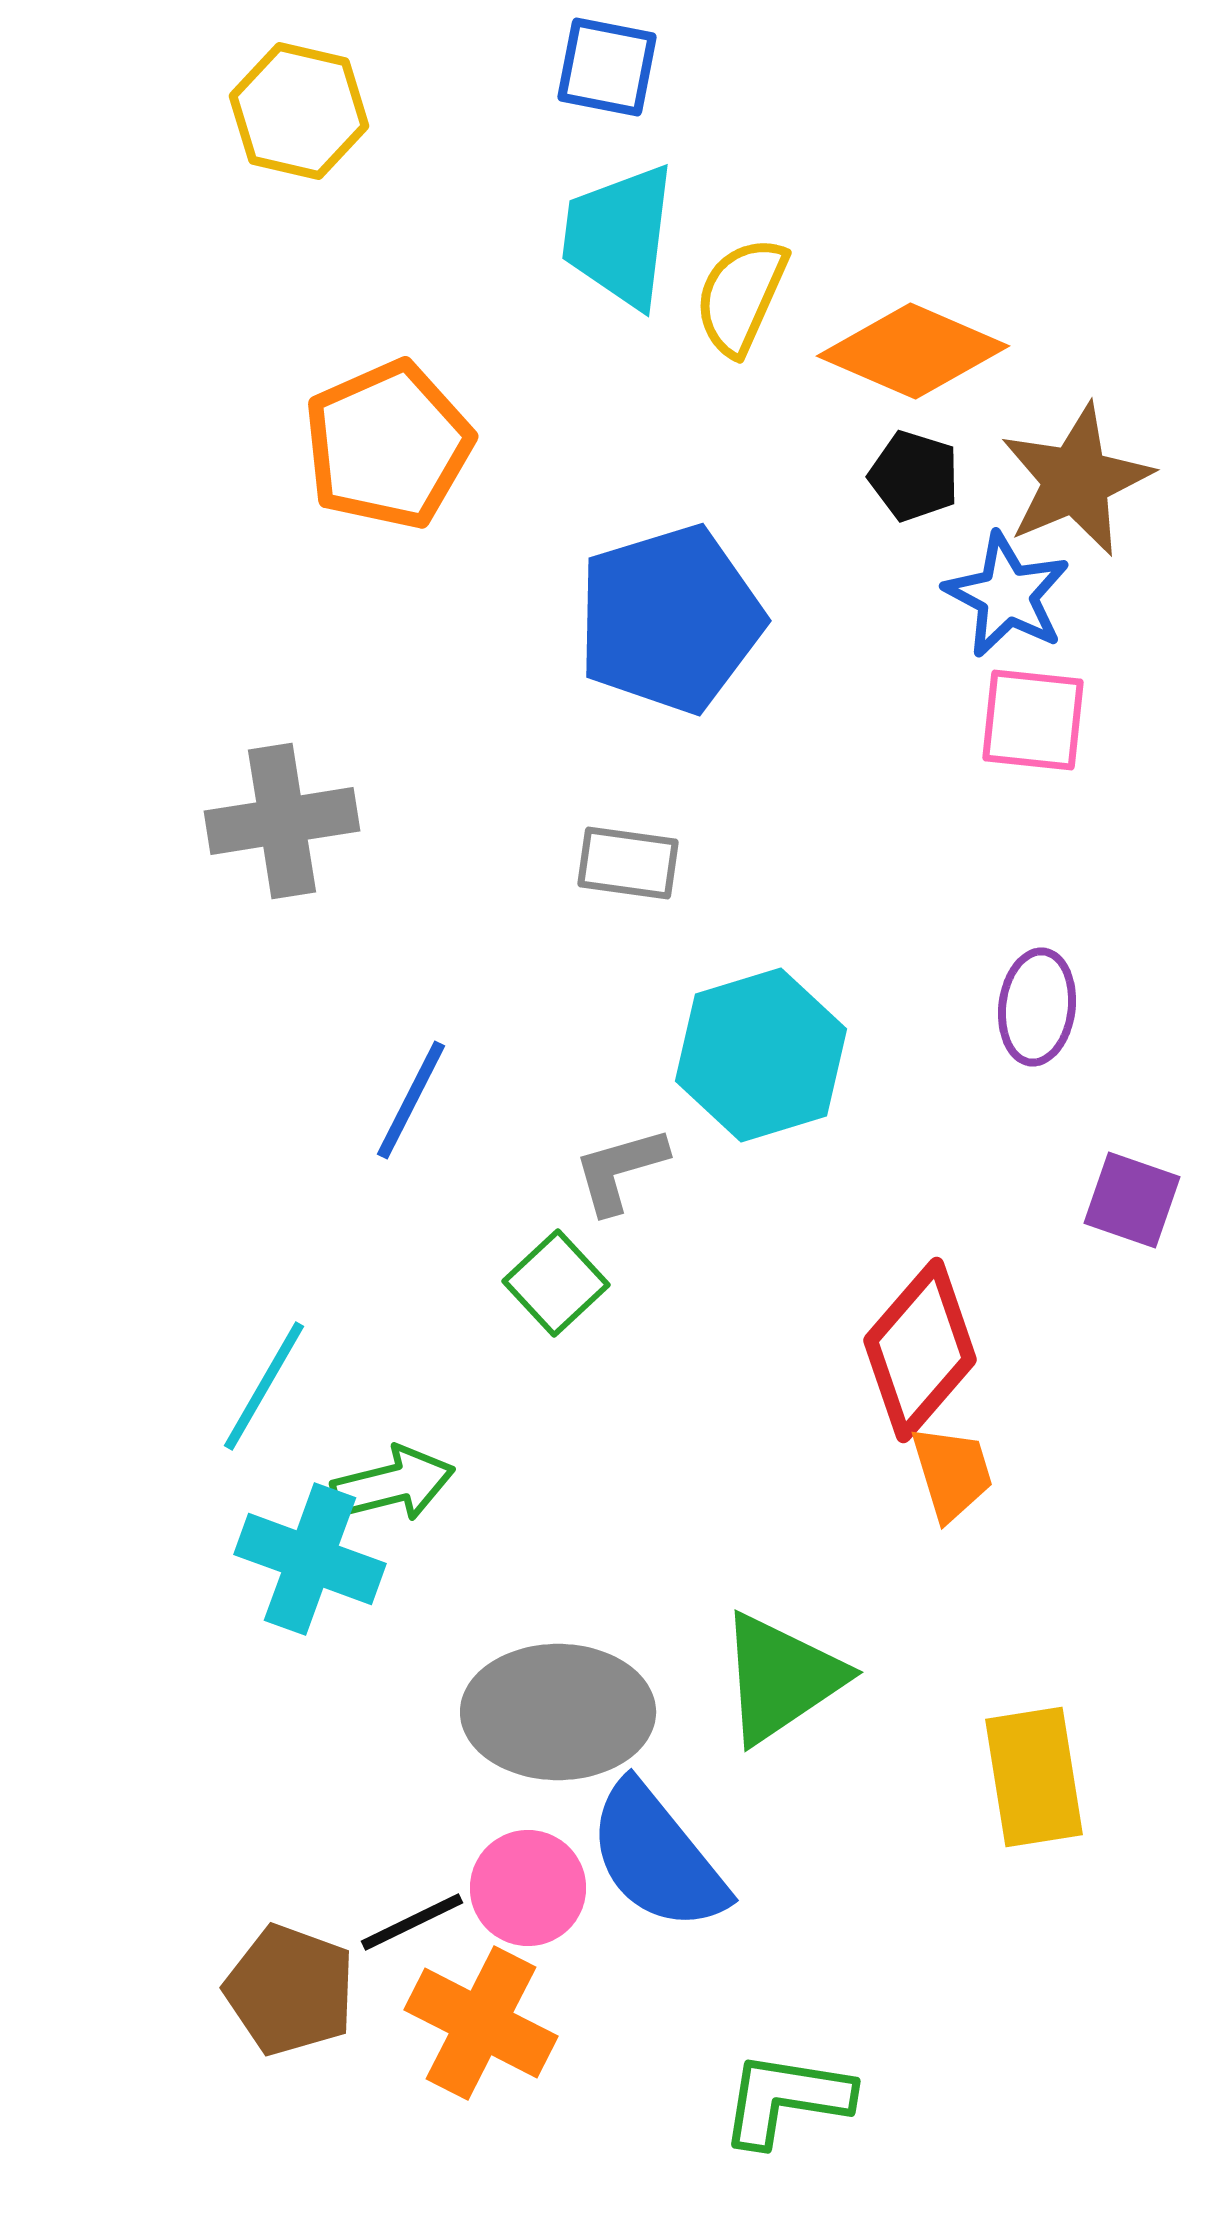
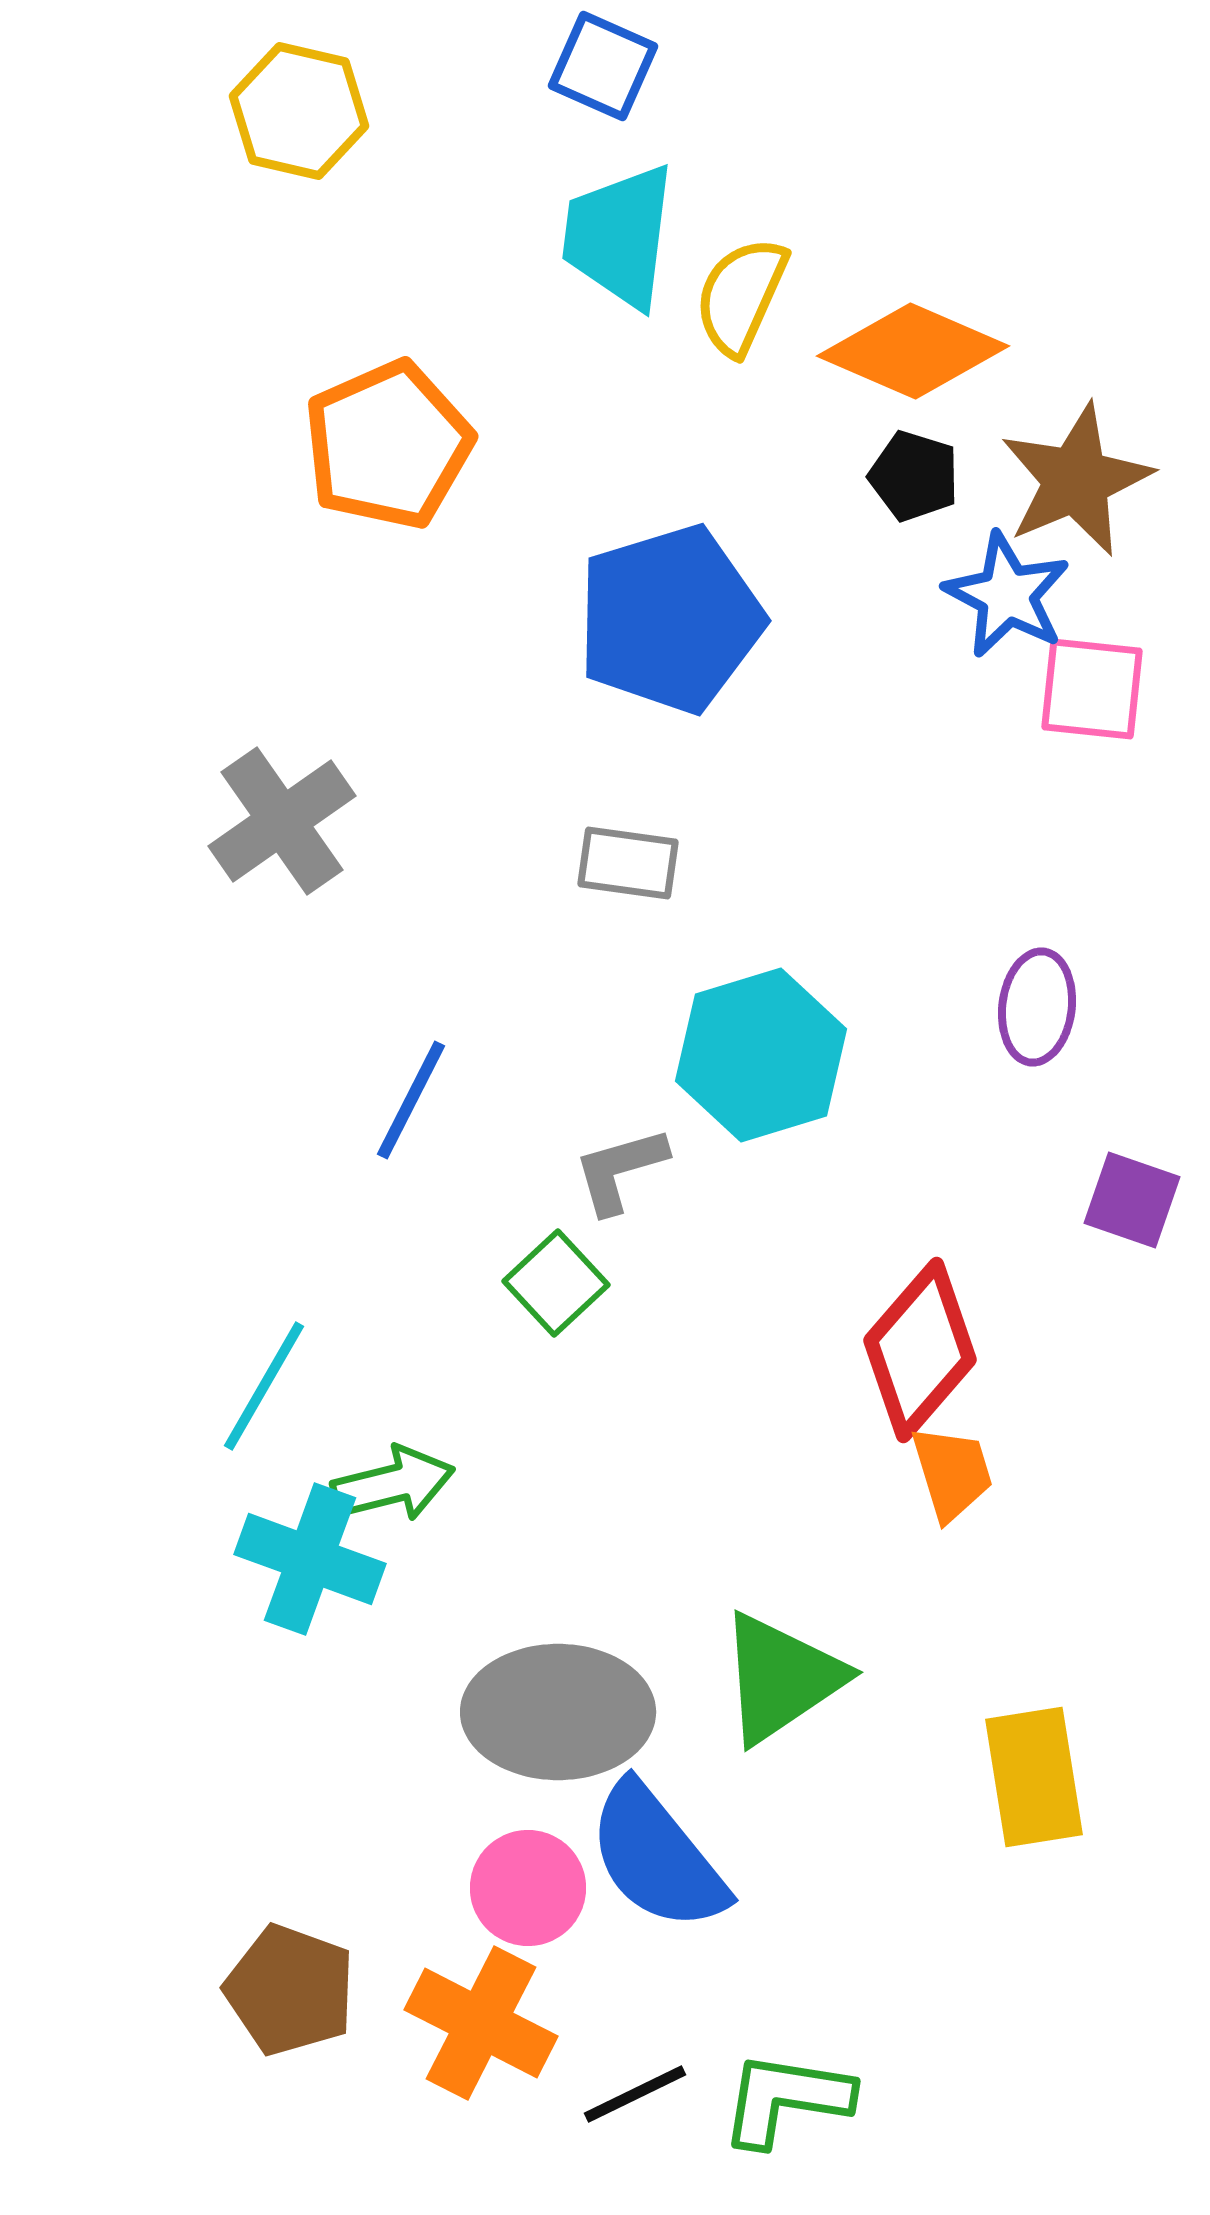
blue square: moved 4 px left, 1 px up; rotated 13 degrees clockwise
pink square: moved 59 px right, 31 px up
gray cross: rotated 26 degrees counterclockwise
black line: moved 223 px right, 172 px down
